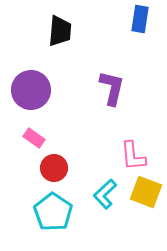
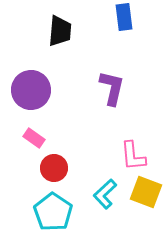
blue rectangle: moved 16 px left, 2 px up; rotated 16 degrees counterclockwise
